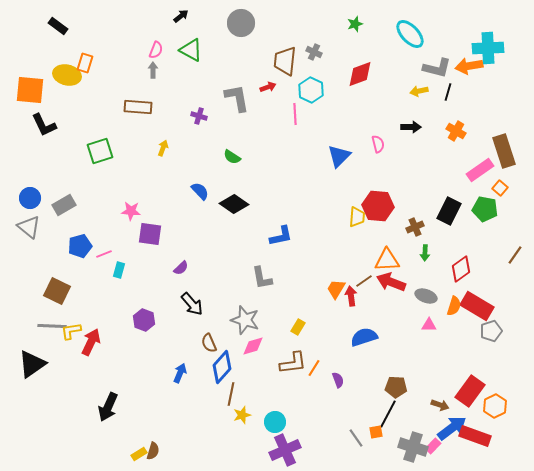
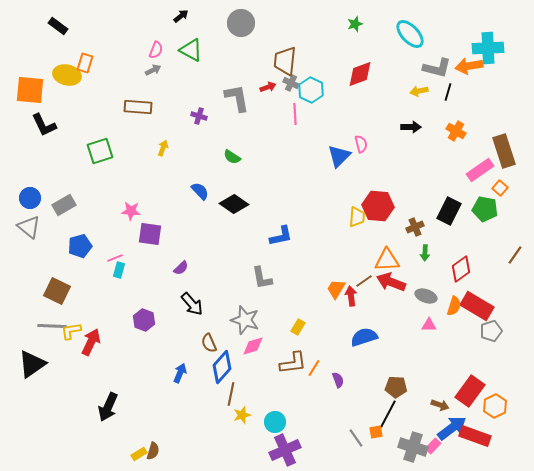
gray cross at (314, 52): moved 23 px left, 31 px down
gray arrow at (153, 70): rotated 63 degrees clockwise
pink semicircle at (378, 144): moved 17 px left
pink line at (104, 254): moved 11 px right, 4 px down
